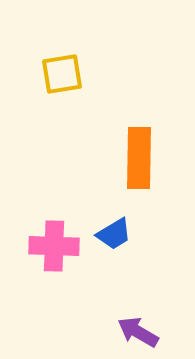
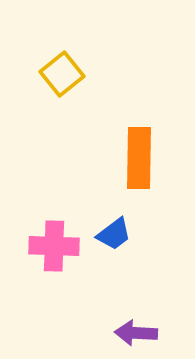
yellow square: rotated 30 degrees counterclockwise
blue trapezoid: rotated 6 degrees counterclockwise
purple arrow: moved 2 px left, 1 px down; rotated 27 degrees counterclockwise
